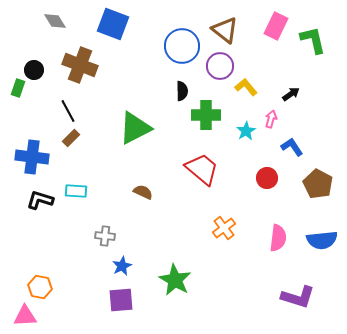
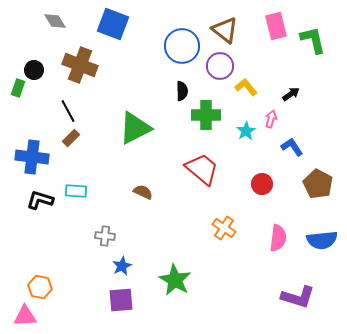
pink rectangle: rotated 40 degrees counterclockwise
red circle: moved 5 px left, 6 px down
orange cross: rotated 20 degrees counterclockwise
